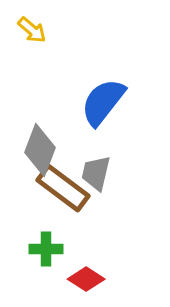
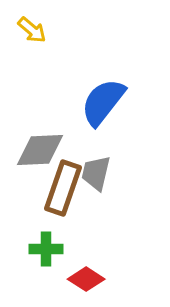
gray diamond: rotated 66 degrees clockwise
brown rectangle: rotated 72 degrees clockwise
